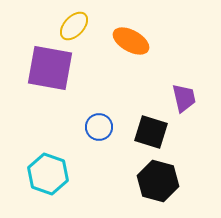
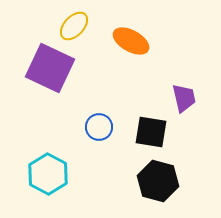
purple square: rotated 15 degrees clockwise
black square: rotated 8 degrees counterclockwise
cyan hexagon: rotated 9 degrees clockwise
